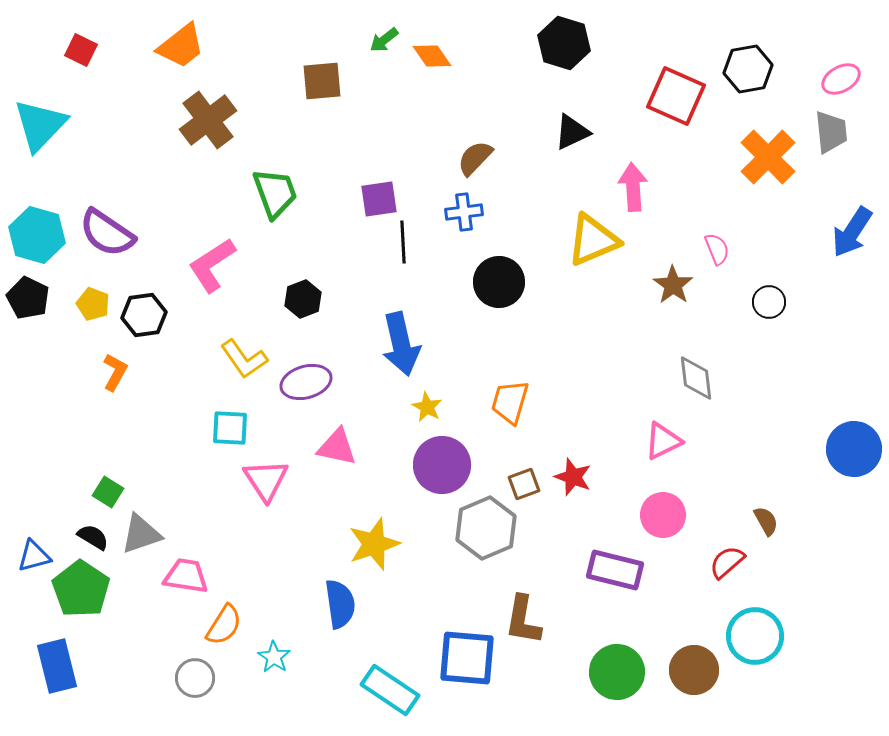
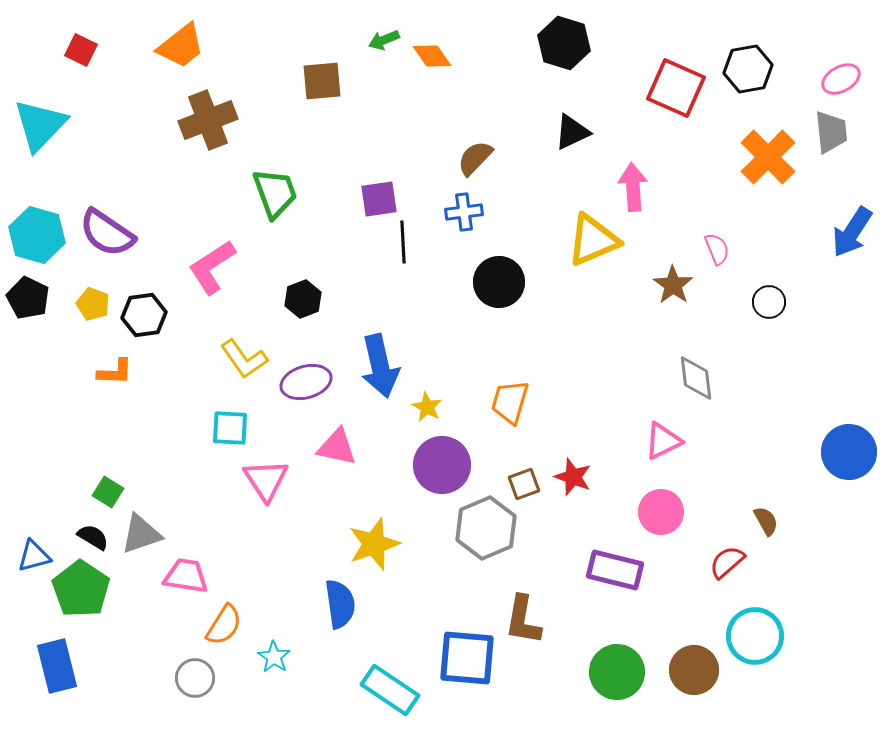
green arrow at (384, 40): rotated 16 degrees clockwise
red square at (676, 96): moved 8 px up
brown cross at (208, 120): rotated 16 degrees clockwise
pink L-shape at (212, 265): moved 2 px down
blue arrow at (401, 344): moved 21 px left, 22 px down
orange L-shape at (115, 372): rotated 63 degrees clockwise
blue circle at (854, 449): moved 5 px left, 3 px down
pink circle at (663, 515): moved 2 px left, 3 px up
